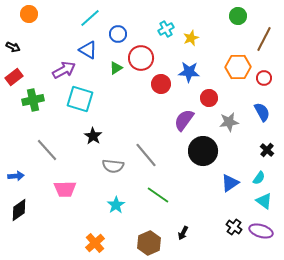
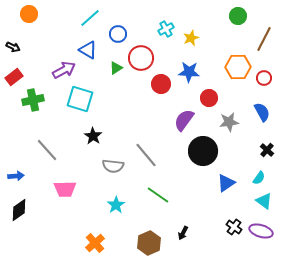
blue triangle at (230, 183): moved 4 px left
